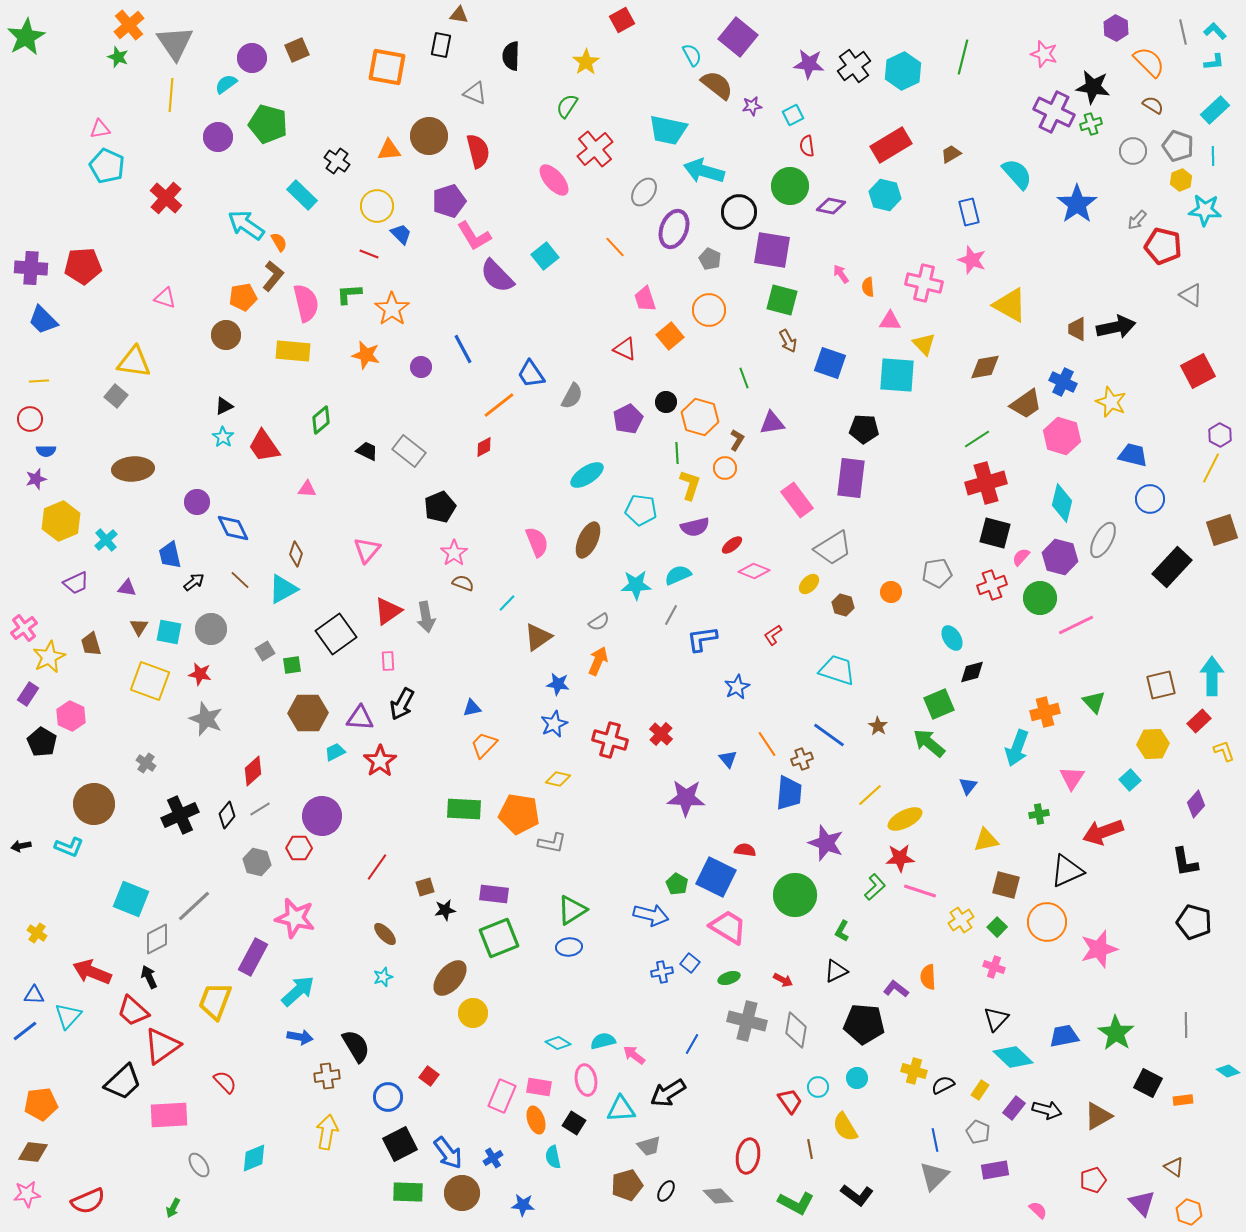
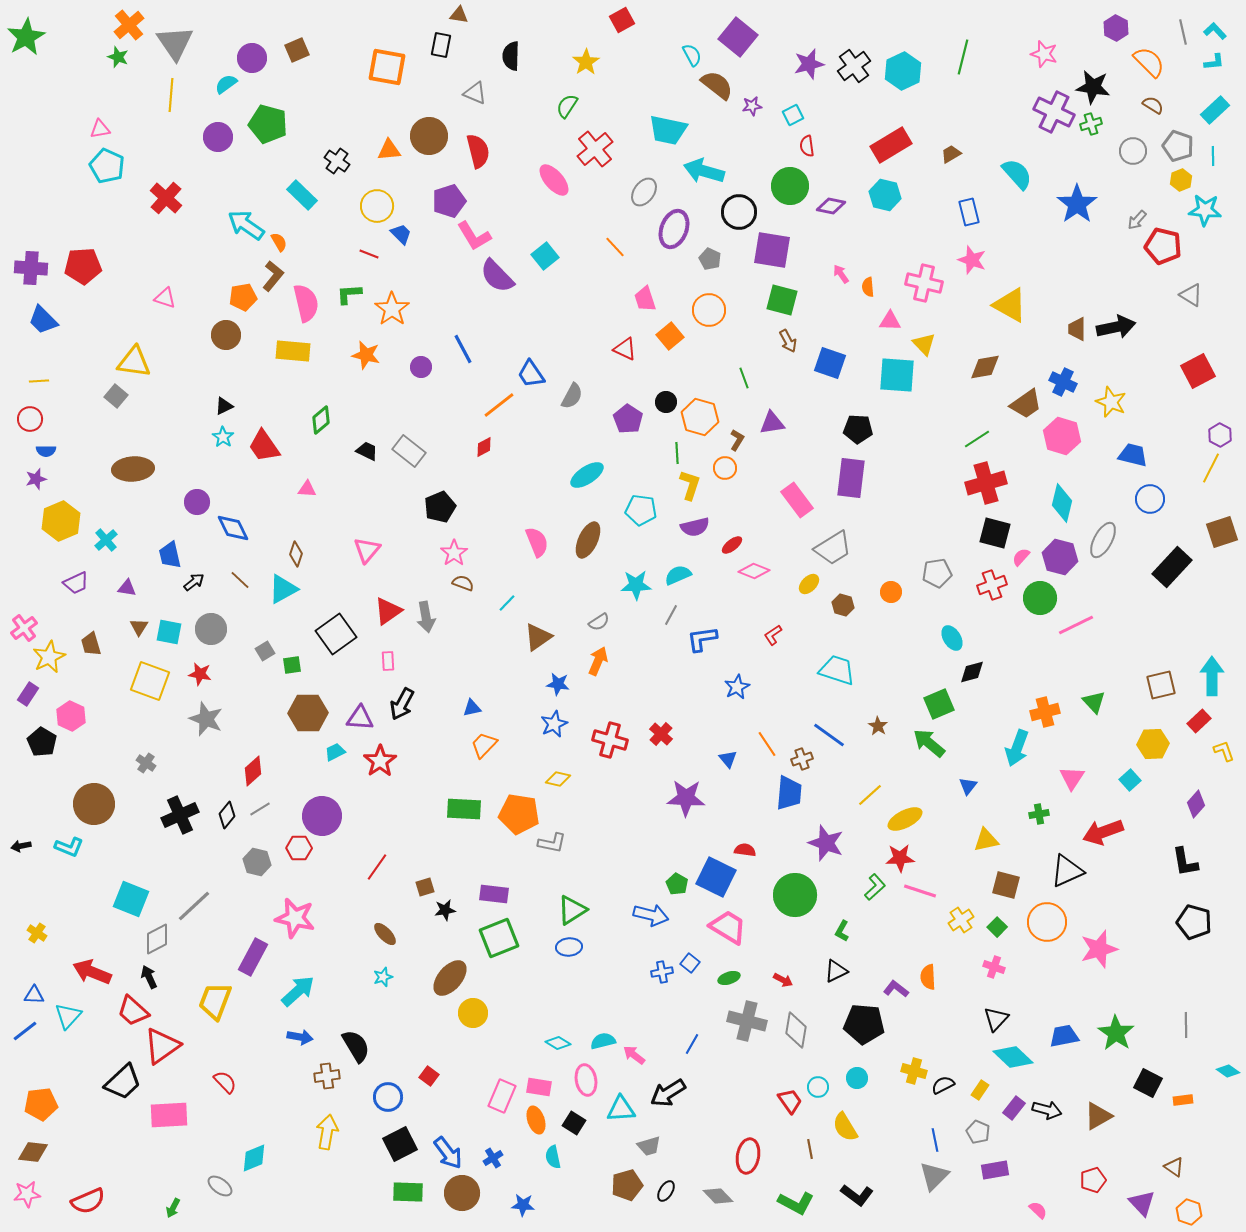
purple star at (809, 64): rotated 20 degrees counterclockwise
purple pentagon at (628, 419): rotated 12 degrees counterclockwise
black pentagon at (864, 429): moved 6 px left
brown square at (1222, 530): moved 2 px down
gray ellipse at (199, 1165): moved 21 px right, 21 px down; rotated 20 degrees counterclockwise
